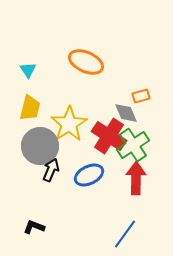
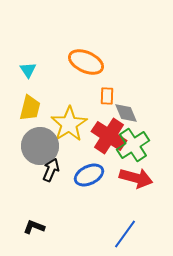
orange rectangle: moved 34 px left; rotated 72 degrees counterclockwise
red arrow: rotated 104 degrees clockwise
